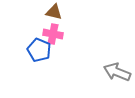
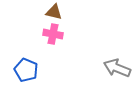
blue pentagon: moved 13 px left, 20 px down
gray arrow: moved 4 px up
